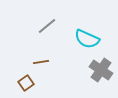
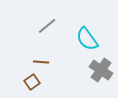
cyan semicircle: rotated 30 degrees clockwise
brown line: rotated 14 degrees clockwise
brown square: moved 6 px right, 1 px up
